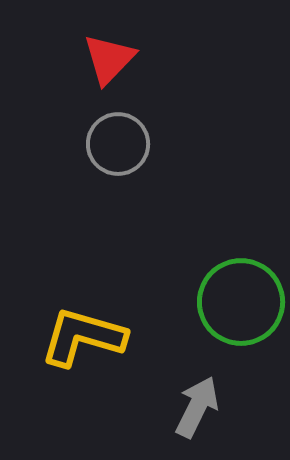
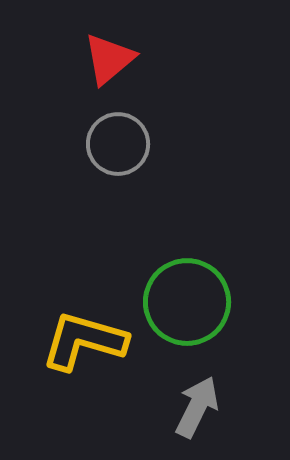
red triangle: rotated 6 degrees clockwise
green circle: moved 54 px left
yellow L-shape: moved 1 px right, 4 px down
